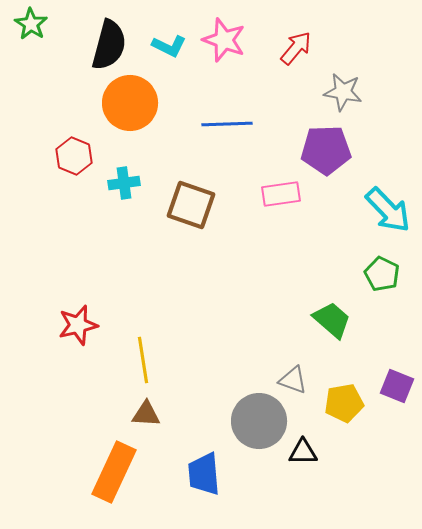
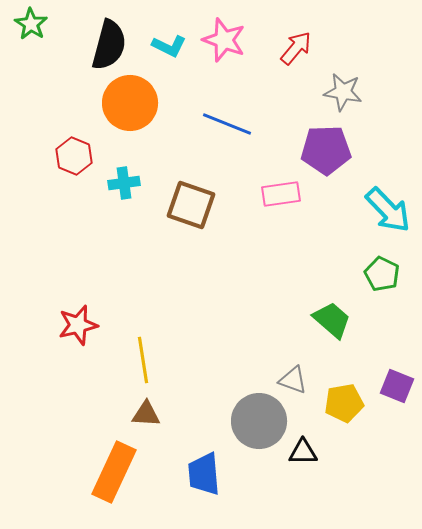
blue line: rotated 24 degrees clockwise
